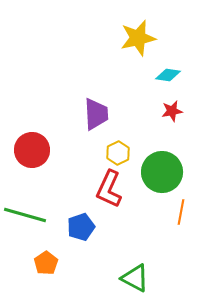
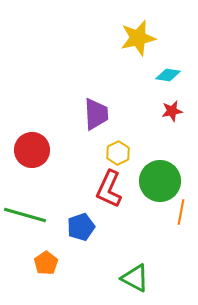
green circle: moved 2 px left, 9 px down
